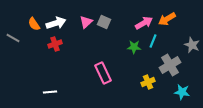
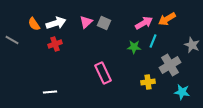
gray square: moved 1 px down
gray line: moved 1 px left, 2 px down
yellow cross: rotated 16 degrees clockwise
